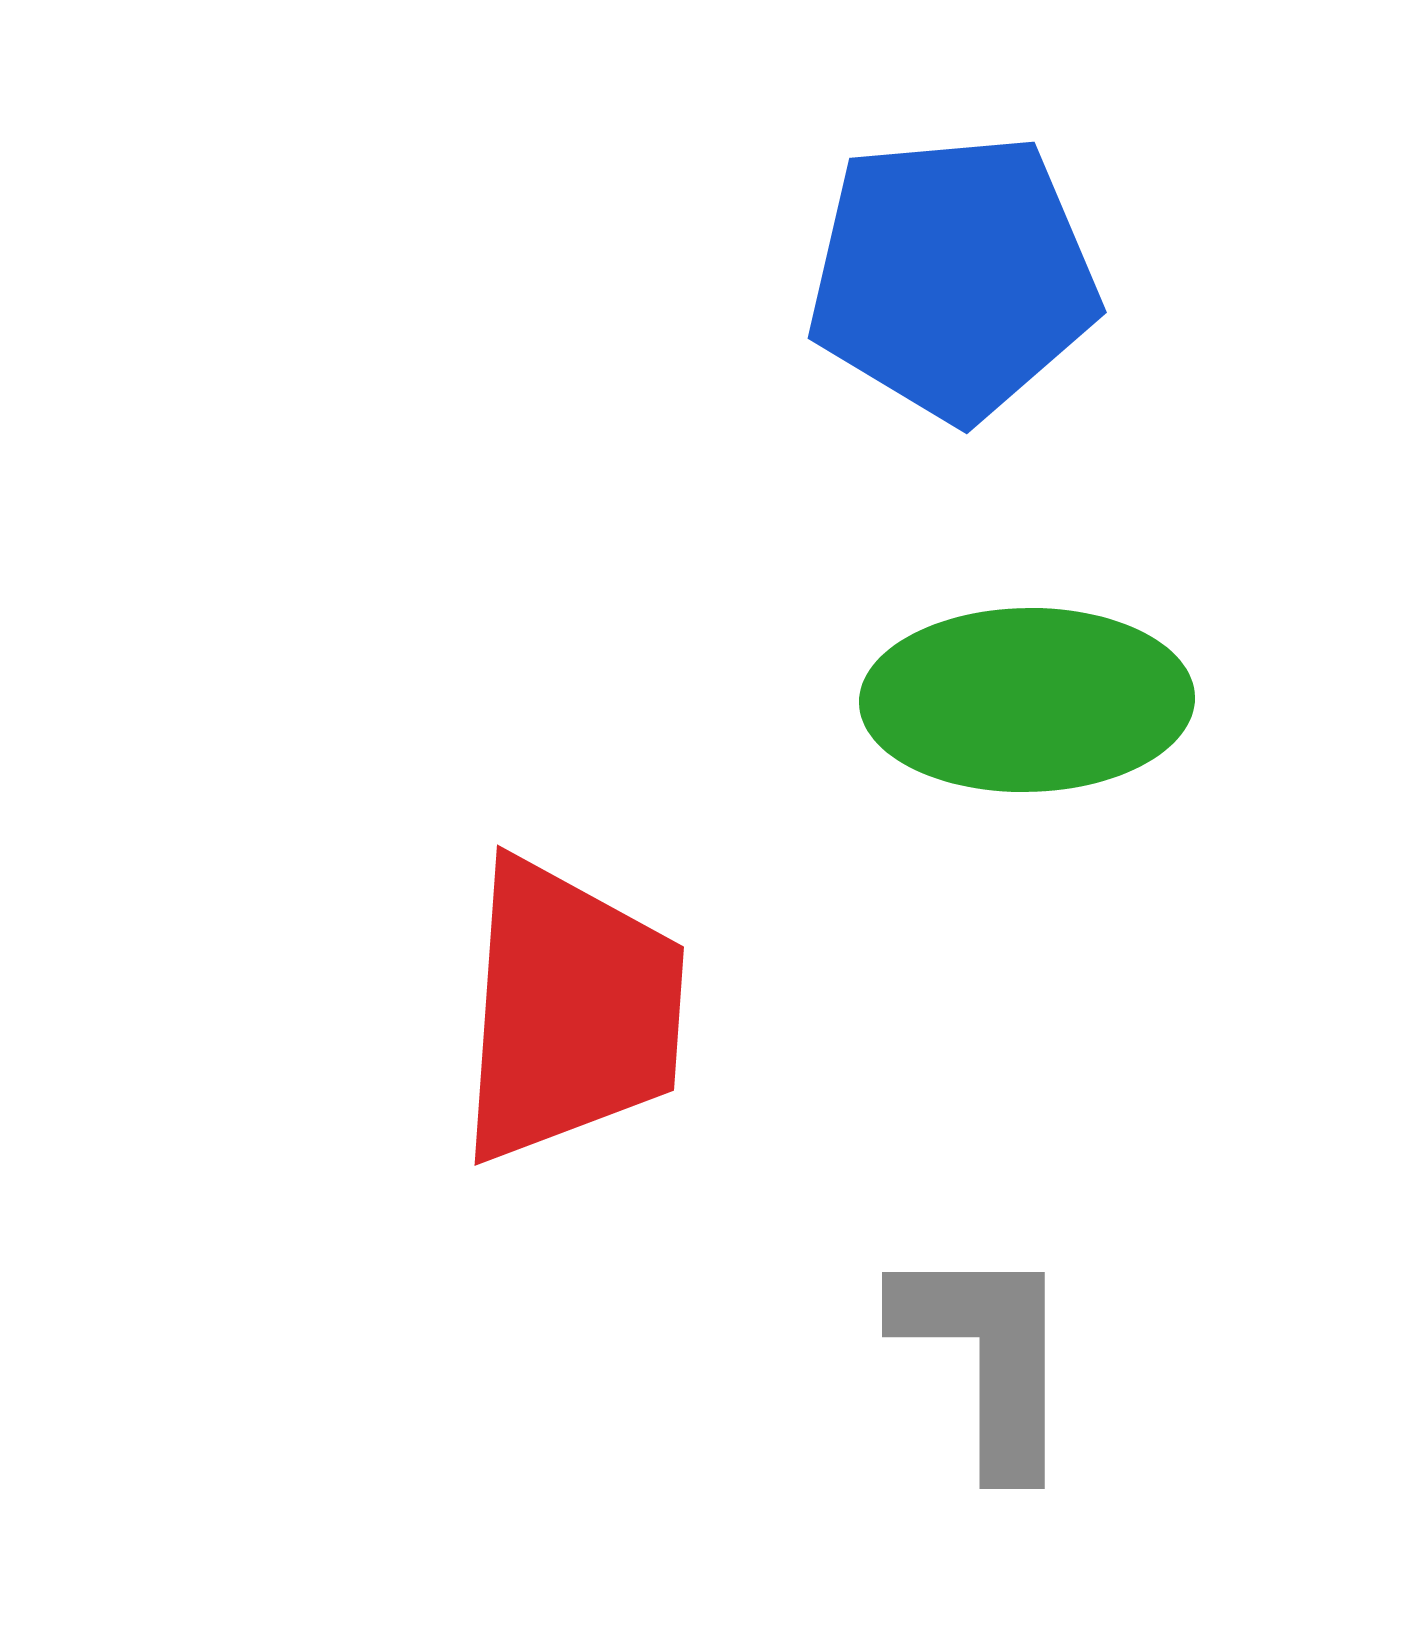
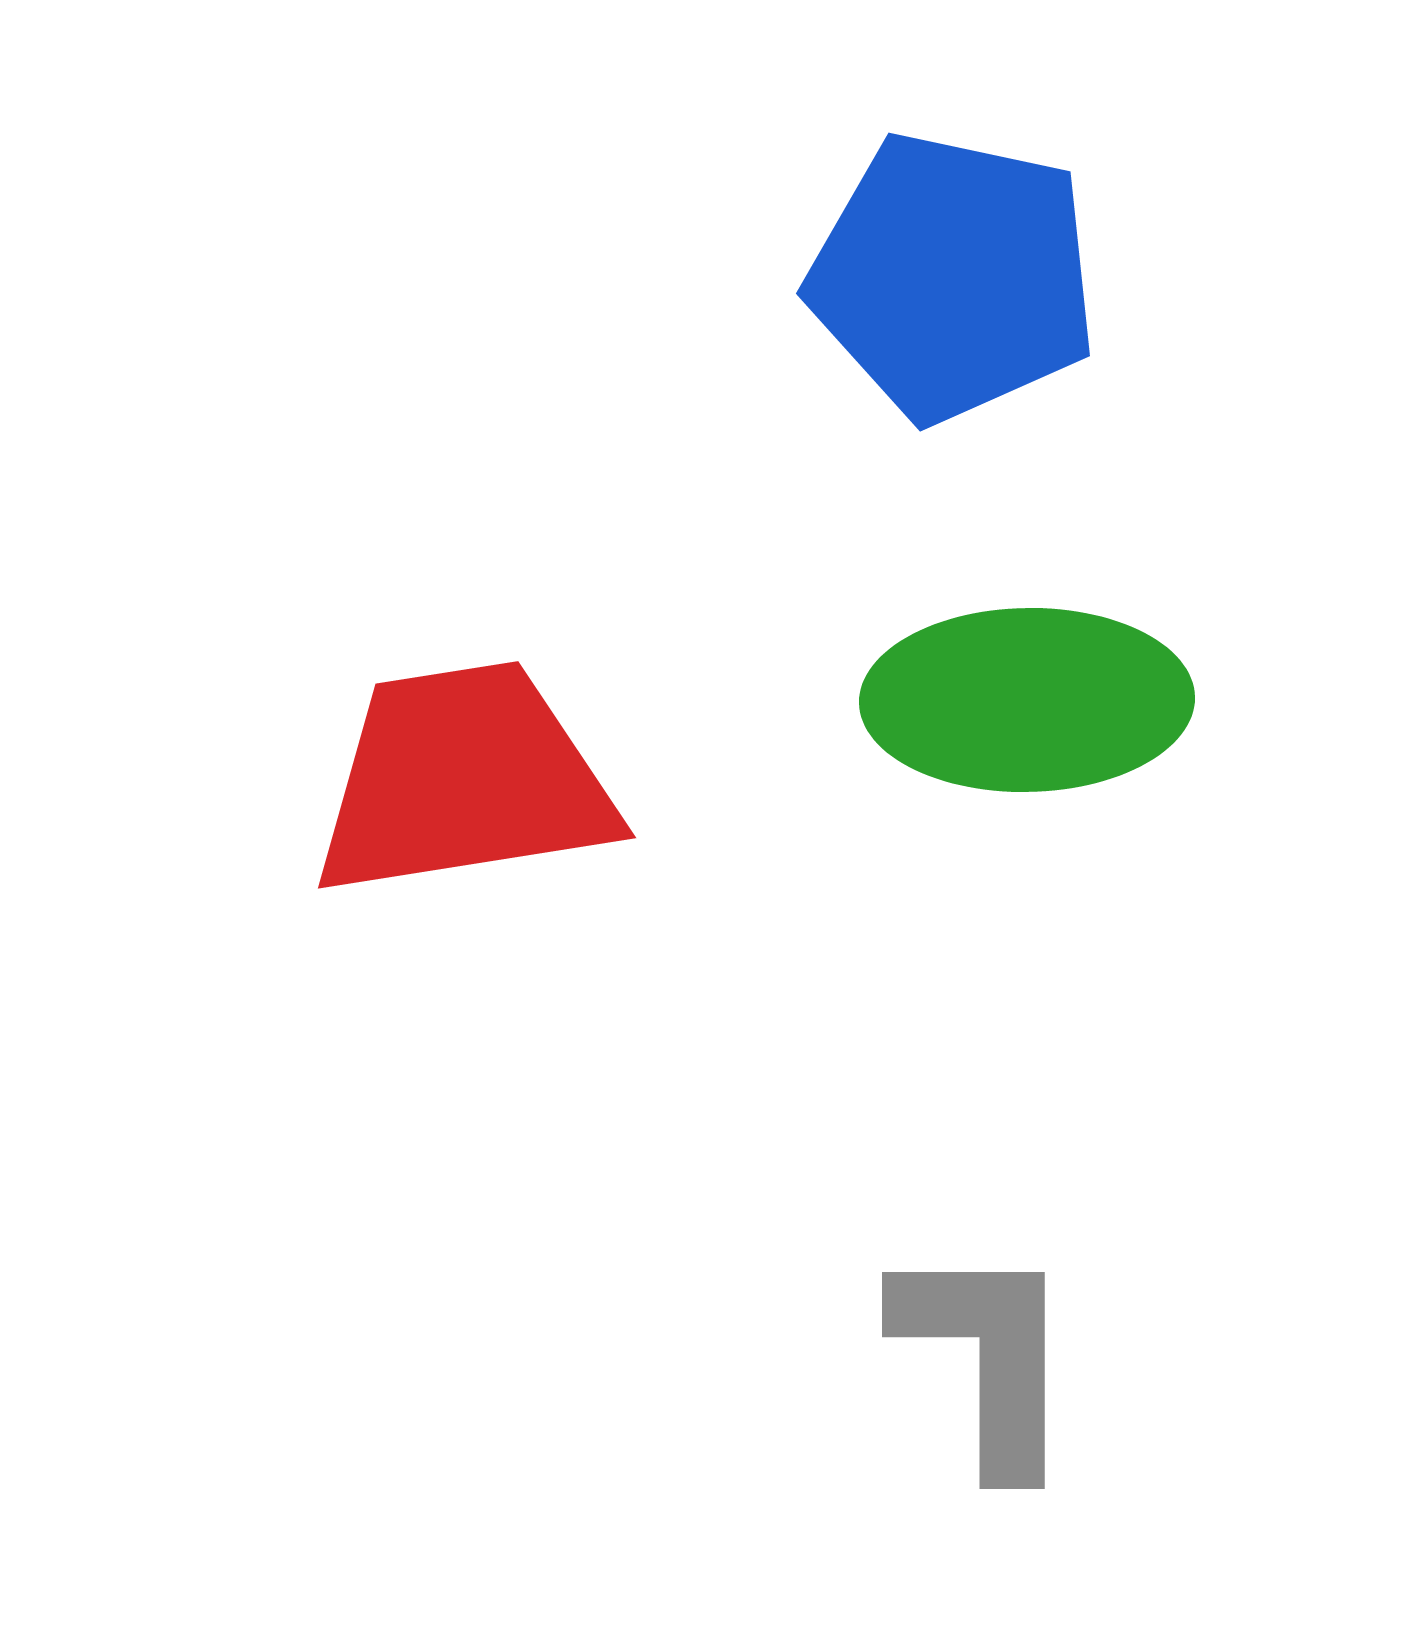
blue pentagon: rotated 17 degrees clockwise
red trapezoid: moved 106 px left, 231 px up; rotated 103 degrees counterclockwise
